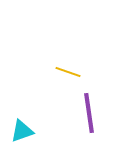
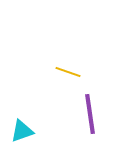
purple line: moved 1 px right, 1 px down
